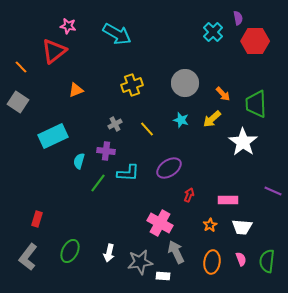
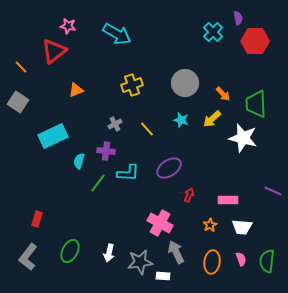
white star: moved 4 px up; rotated 20 degrees counterclockwise
